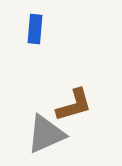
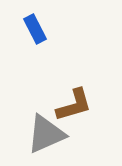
blue rectangle: rotated 32 degrees counterclockwise
